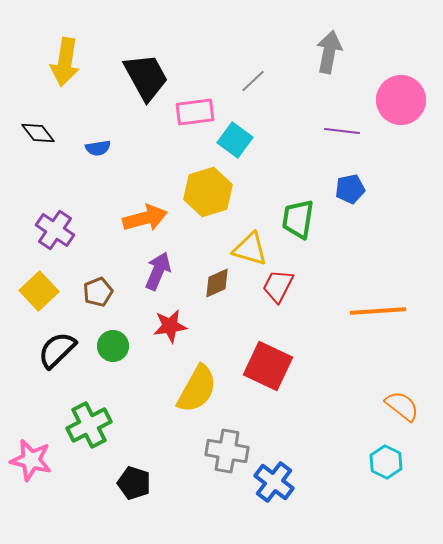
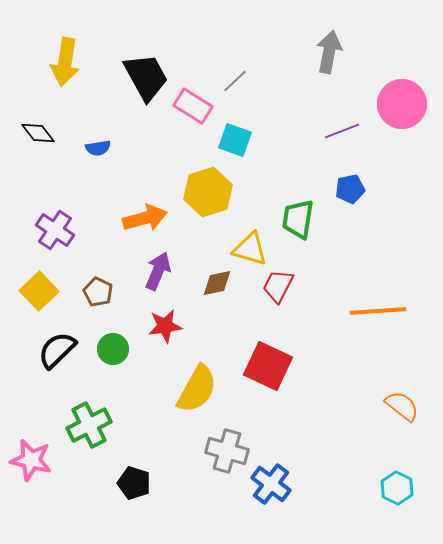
gray line: moved 18 px left
pink circle: moved 1 px right, 4 px down
pink rectangle: moved 2 px left, 6 px up; rotated 39 degrees clockwise
purple line: rotated 28 degrees counterclockwise
cyan square: rotated 16 degrees counterclockwise
brown diamond: rotated 12 degrees clockwise
brown pentagon: rotated 24 degrees counterclockwise
red star: moved 5 px left
green circle: moved 3 px down
gray cross: rotated 6 degrees clockwise
cyan hexagon: moved 11 px right, 26 px down
blue cross: moved 3 px left, 2 px down
